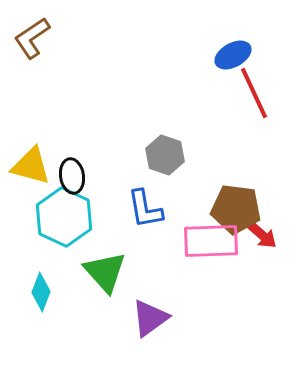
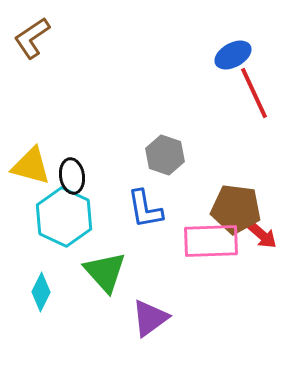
cyan diamond: rotated 6 degrees clockwise
